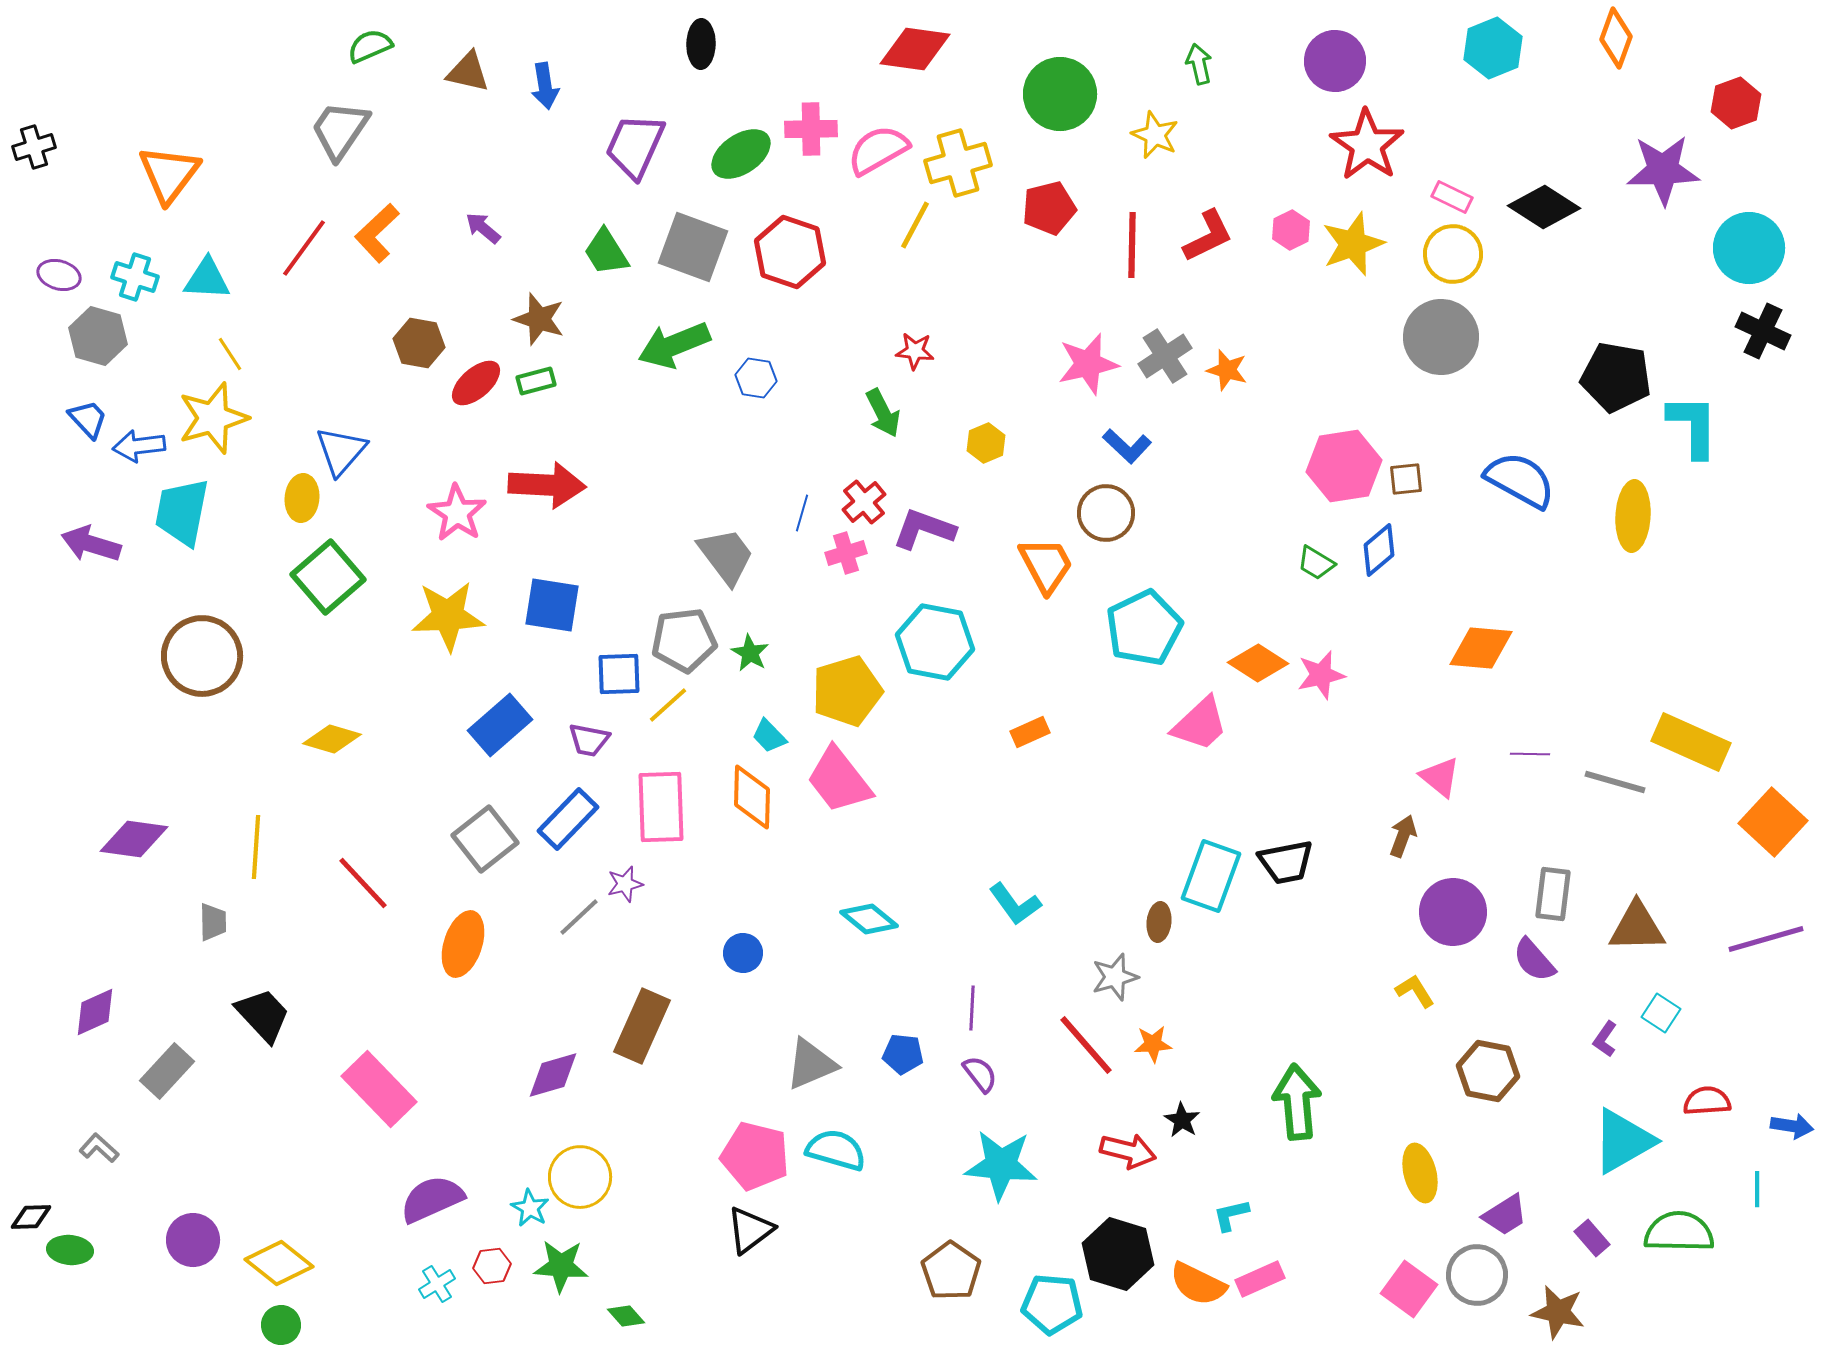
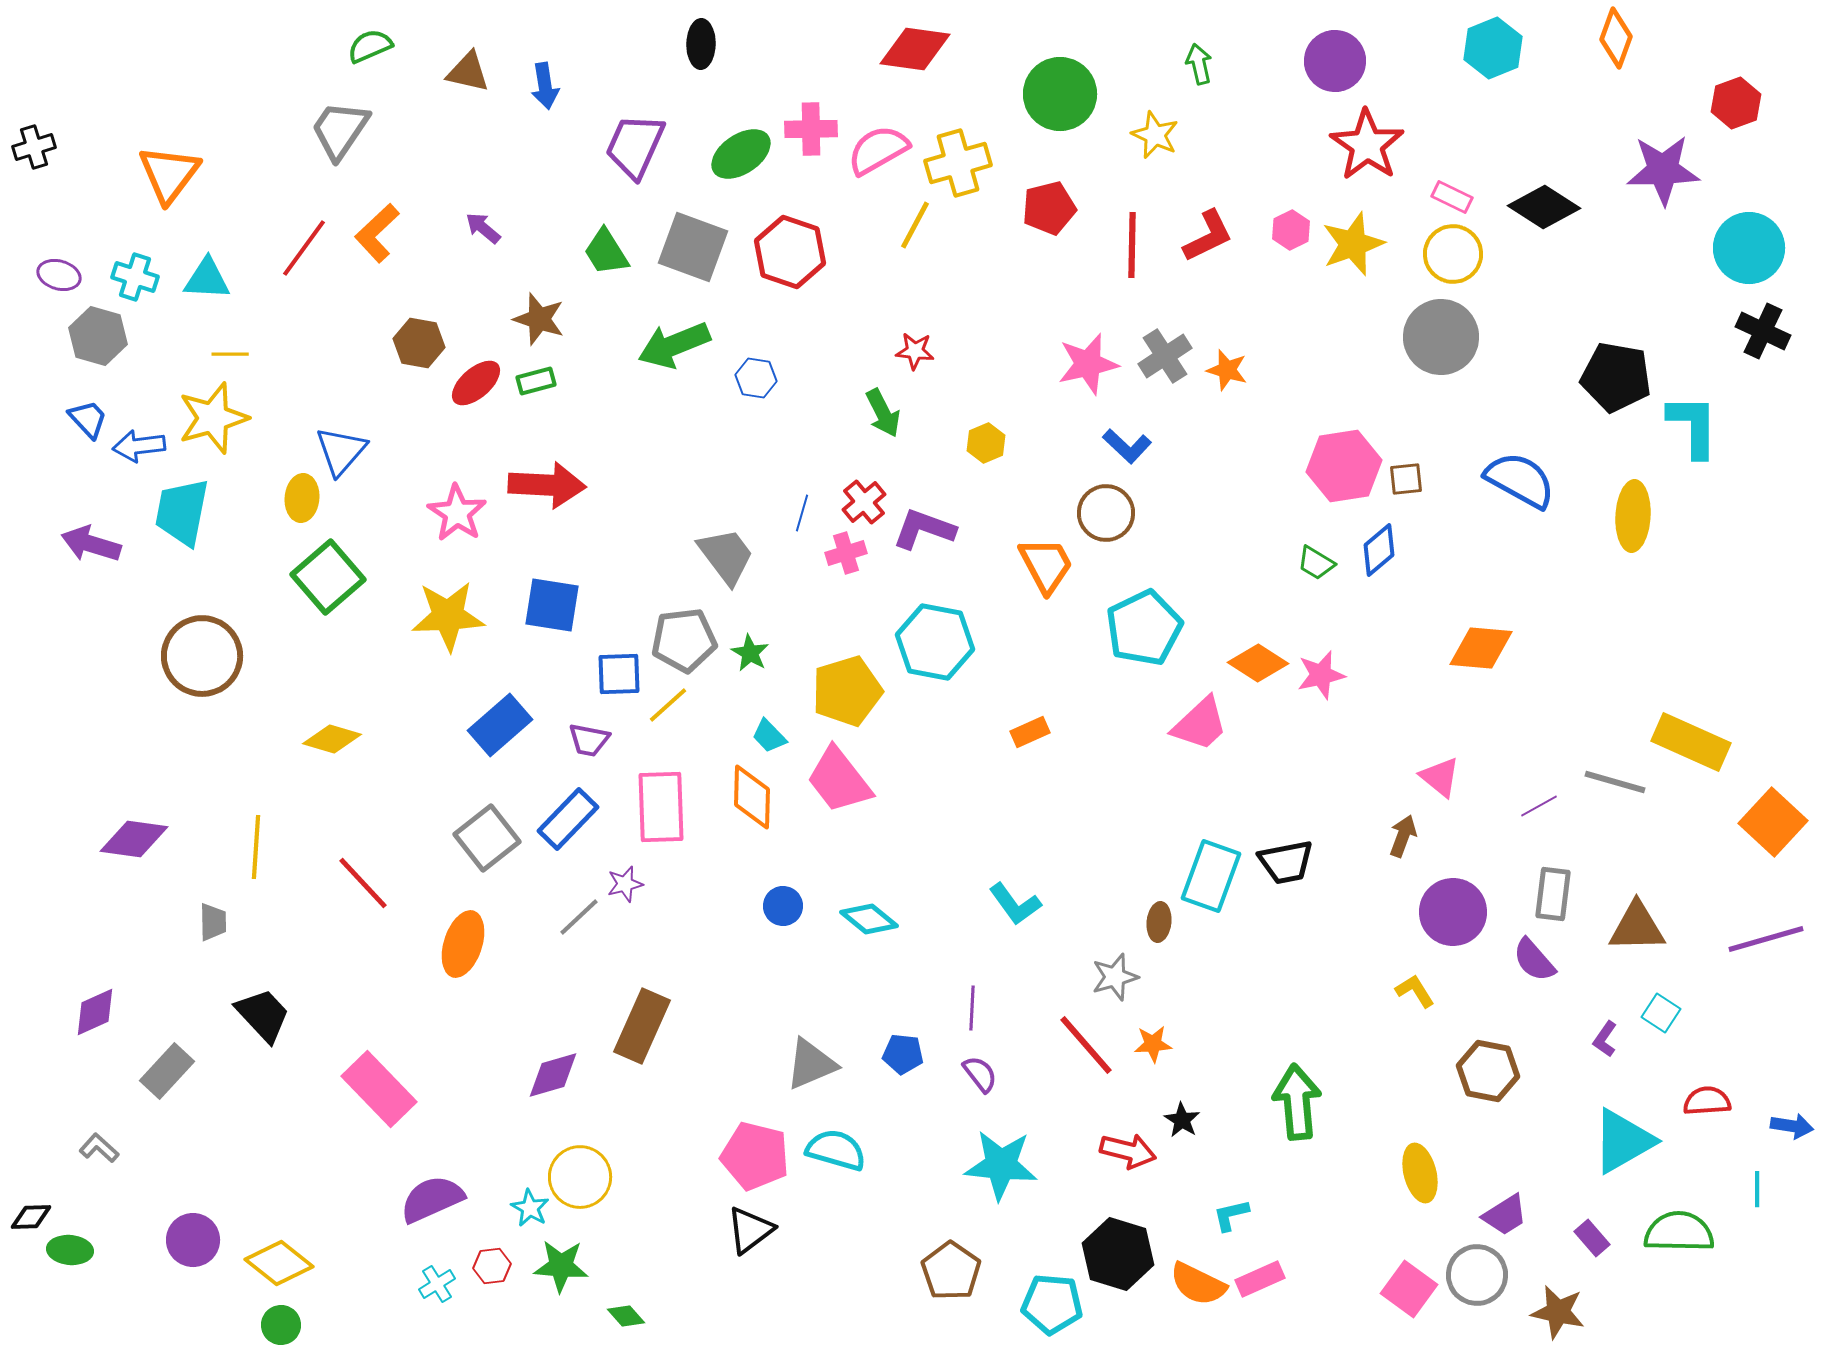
yellow line at (230, 354): rotated 57 degrees counterclockwise
purple line at (1530, 754): moved 9 px right, 52 px down; rotated 30 degrees counterclockwise
gray square at (485, 839): moved 2 px right, 1 px up
blue circle at (743, 953): moved 40 px right, 47 px up
